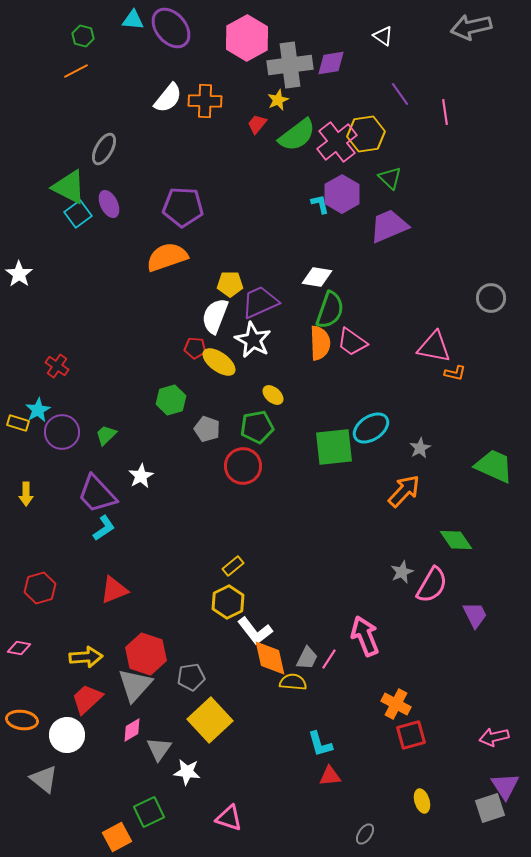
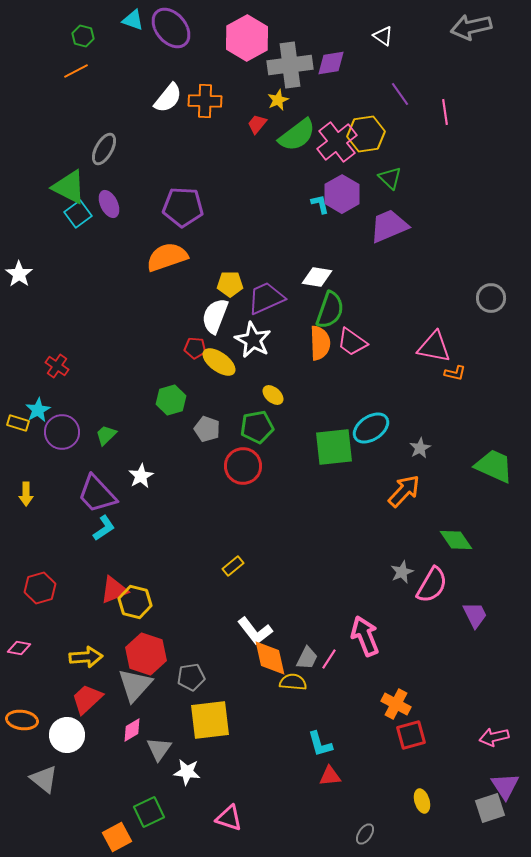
cyan triangle at (133, 20): rotated 15 degrees clockwise
purple trapezoid at (260, 302): moved 6 px right, 4 px up
yellow hexagon at (228, 602): moved 93 px left; rotated 20 degrees counterclockwise
yellow square at (210, 720): rotated 36 degrees clockwise
